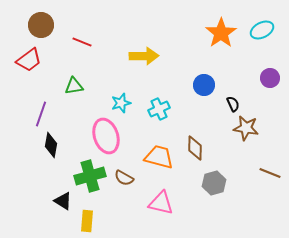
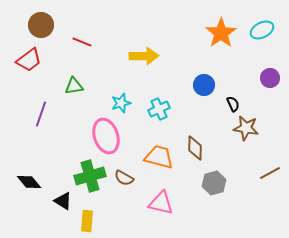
black diamond: moved 22 px left, 37 px down; rotated 50 degrees counterclockwise
brown line: rotated 50 degrees counterclockwise
